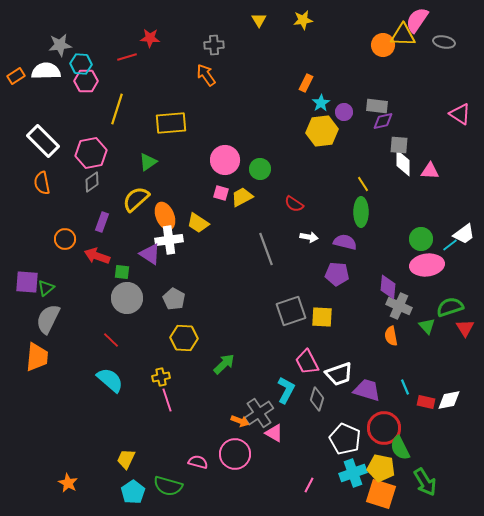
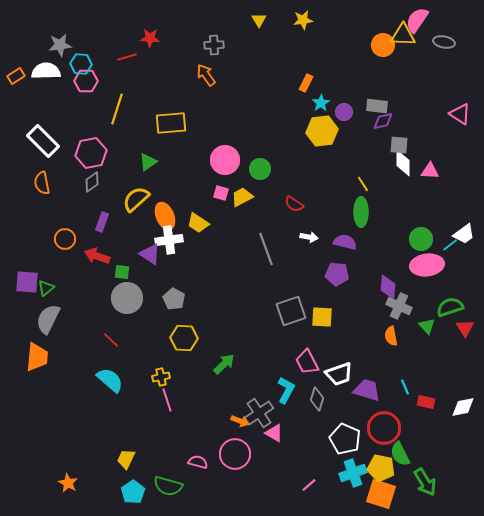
white diamond at (449, 400): moved 14 px right, 7 px down
green semicircle at (400, 448): moved 6 px down
pink line at (309, 485): rotated 21 degrees clockwise
